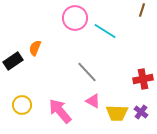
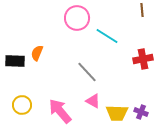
brown line: rotated 24 degrees counterclockwise
pink circle: moved 2 px right
cyan line: moved 2 px right, 5 px down
orange semicircle: moved 2 px right, 5 px down
black rectangle: moved 2 px right; rotated 36 degrees clockwise
red cross: moved 20 px up
purple cross: rotated 16 degrees counterclockwise
